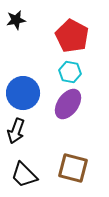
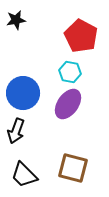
red pentagon: moved 9 px right
